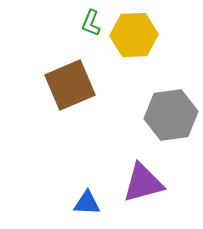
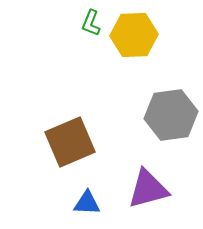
brown square: moved 57 px down
purple triangle: moved 5 px right, 6 px down
